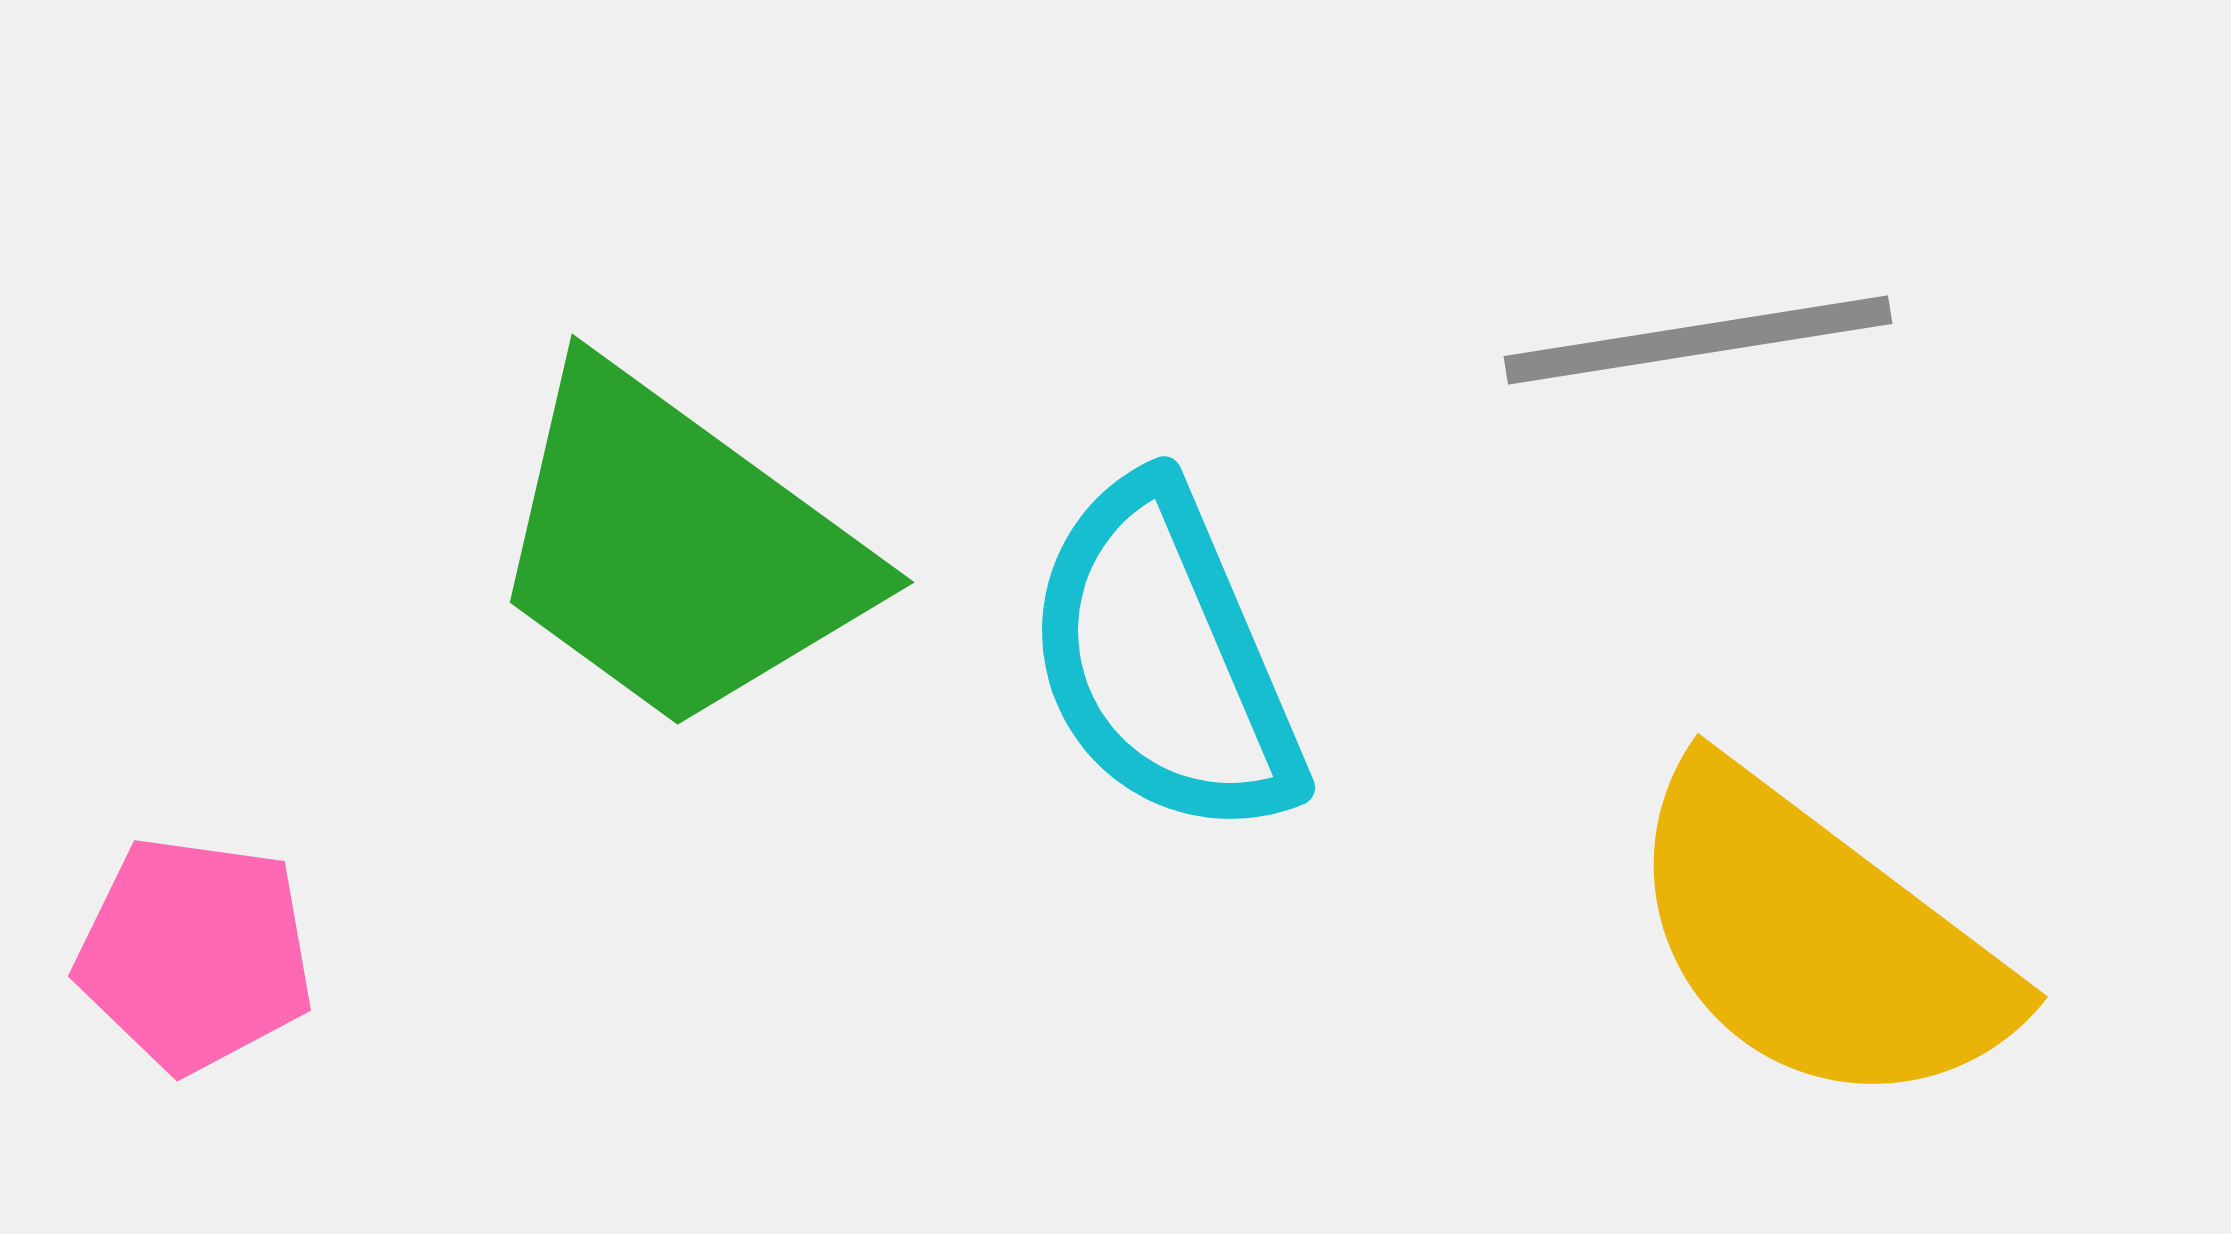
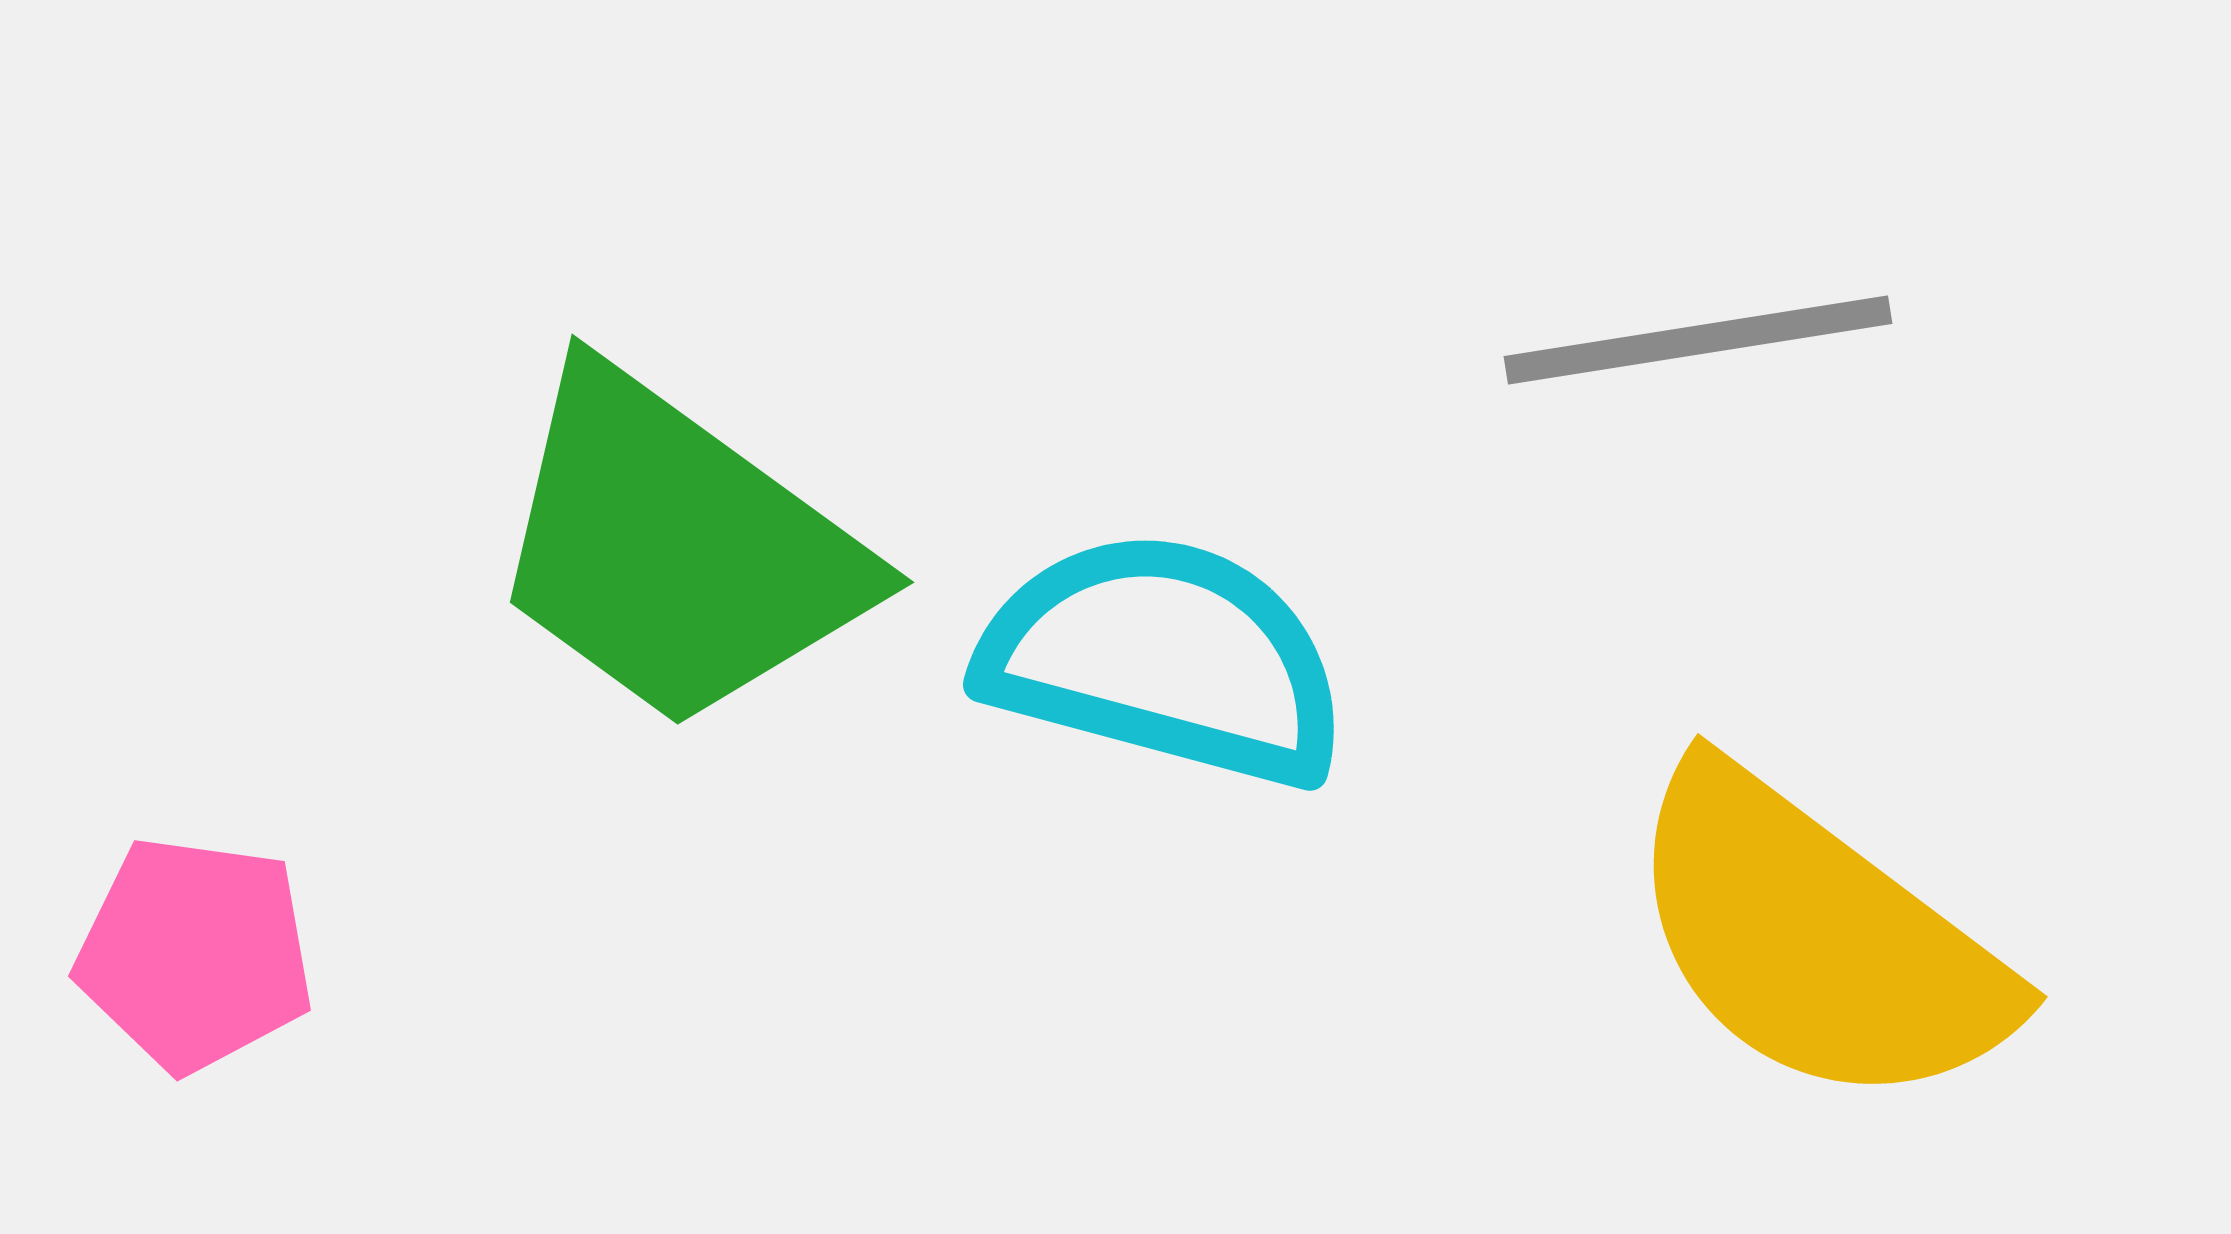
cyan semicircle: rotated 128 degrees clockwise
